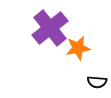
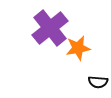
black semicircle: moved 1 px right
